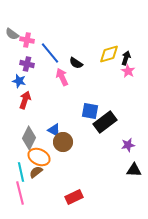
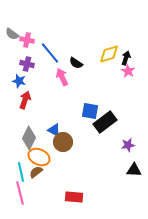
red rectangle: rotated 30 degrees clockwise
